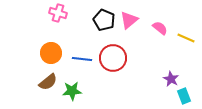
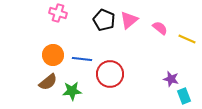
yellow line: moved 1 px right, 1 px down
orange circle: moved 2 px right, 2 px down
red circle: moved 3 px left, 16 px down
purple star: rotated 14 degrees counterclockwise
